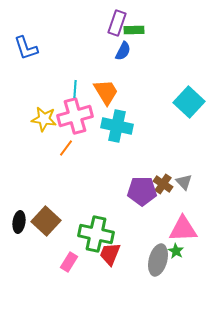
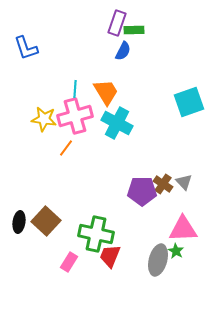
cyan square: rotated 28 degrees clockwise
cyan cross: moved 3 px up; rotated 16 degrees clockwise
red trapezoid: moved 2 px down
